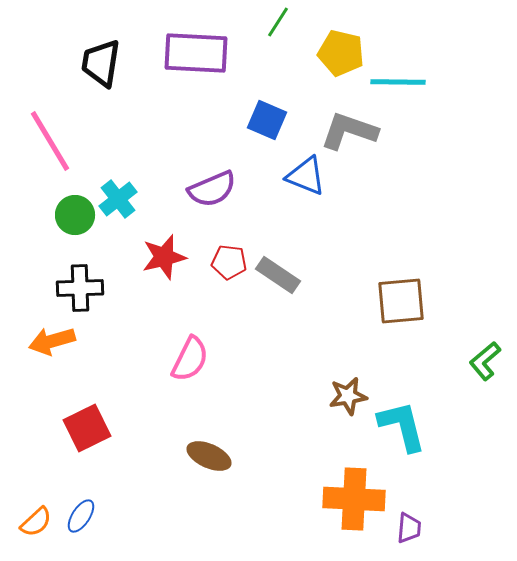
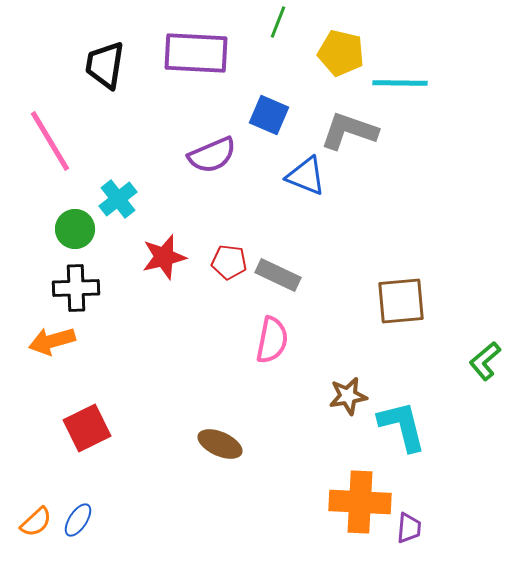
green line: rotated 12 degrees counterclockwise
black trapezoid: moved 4 px right, 2 px down
cyan line: moved 2 px right, 1 px down
blue square: moved 2 px right, 5 px up
purple semicircle: moved 34 px up
green circle: moved 14 px down
gray rectangle: rotated 9 degrees counterclockwise
black cross: moved 4 px left
pink semicircle: moved 82 px right, 19 px up; rotated 15 degrees counterclockwise
brown ellipse: moved 11 px right, 12 px up
orange cross: moved 6 px right, 3 px down
blue ellipse: moved 3 px left, 4 px down
